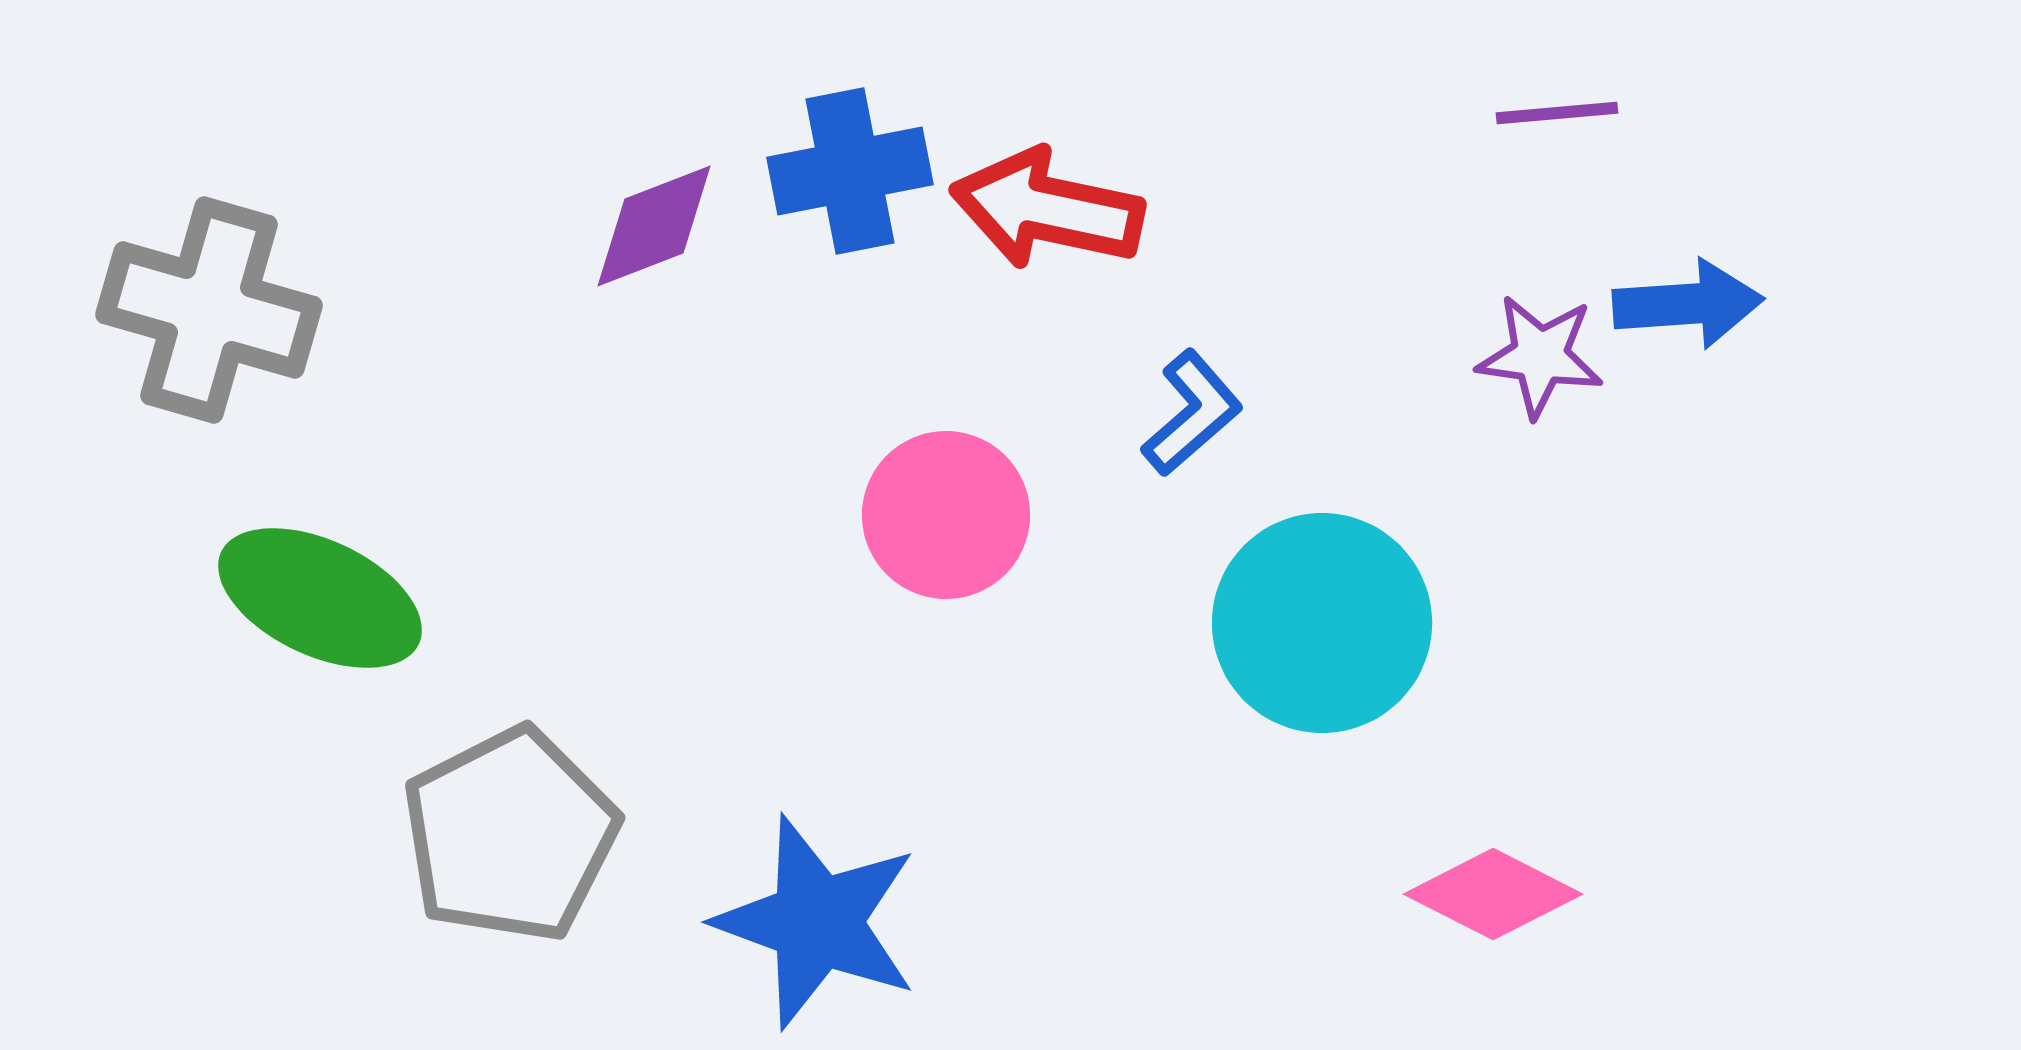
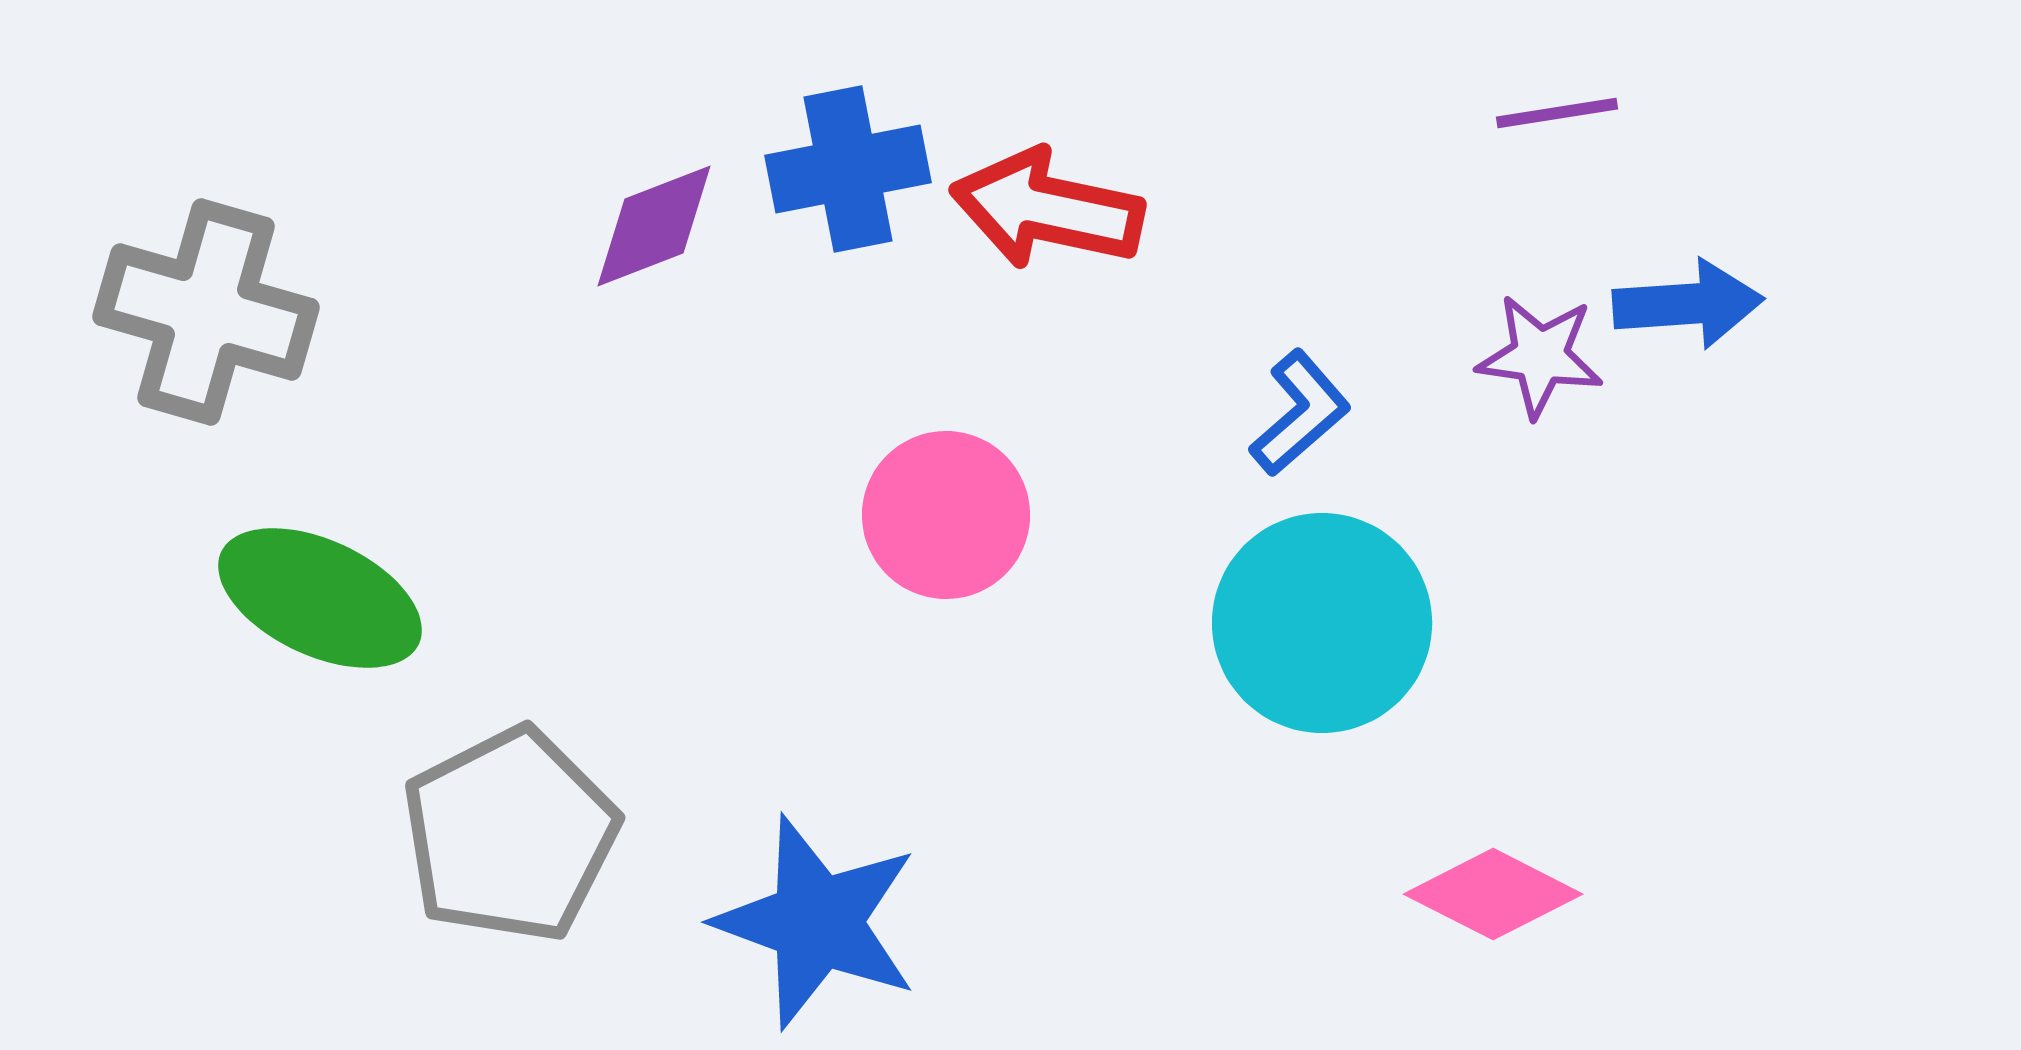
purple line: rotated 4 degrees counterclockwise
blue cross: moved 2 px left, 2 px up
gray cross: moved 3 px left, 2 px down
blue L-shape: moved 108 px right
